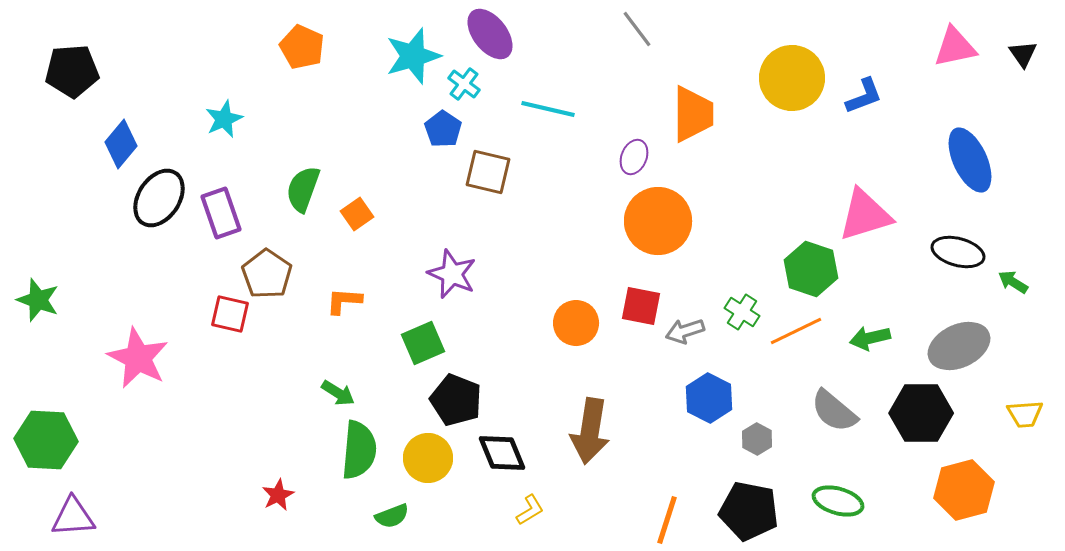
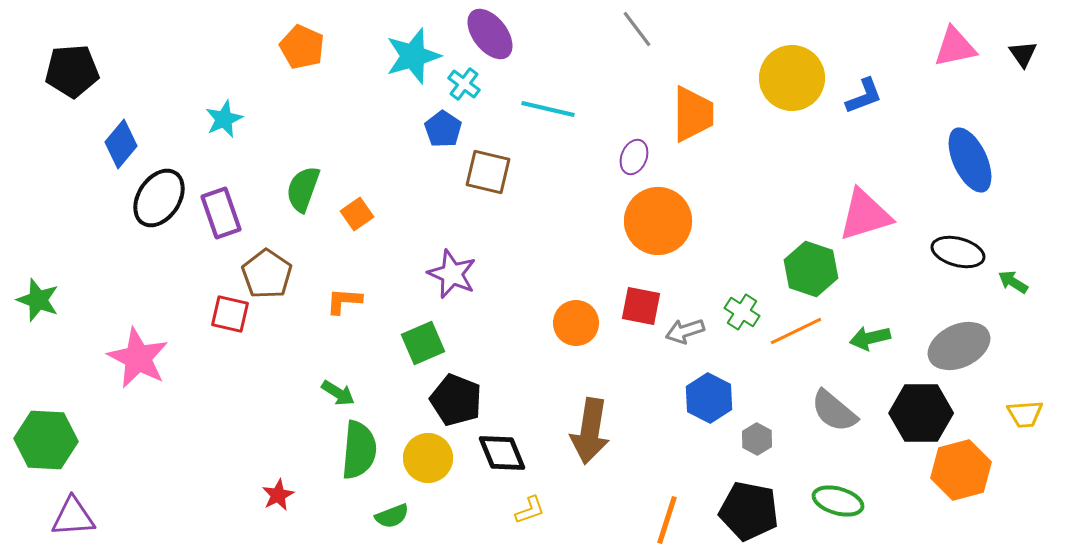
orange hexagon at (964, 490): moved 3 px left, 20 px up
yellow L-shape at (530, 510): rotated 12 degrees clockwise
